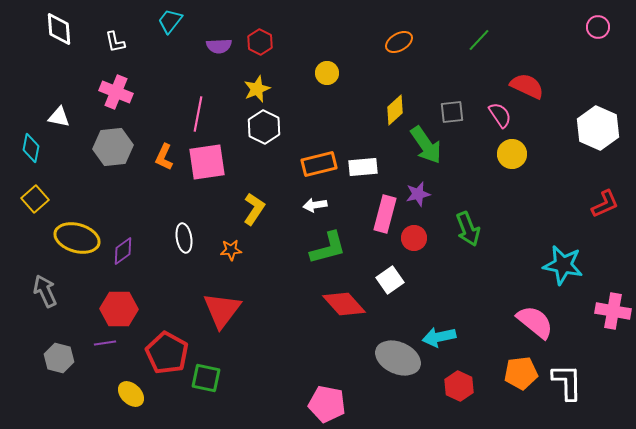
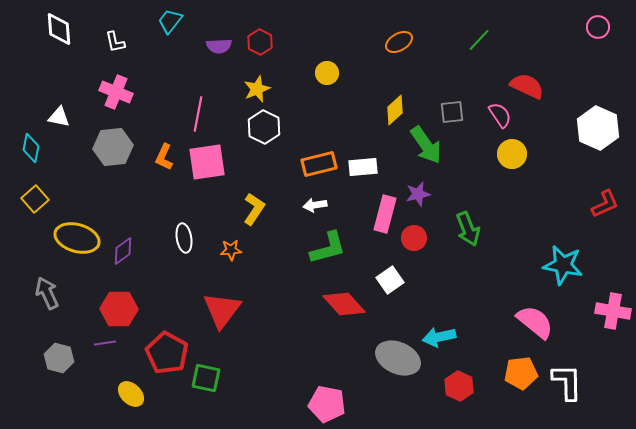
gray arrow at (45, 291): moved 2 px right, 2 px down
